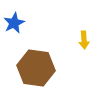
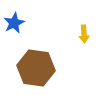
yellow arrow: moved 6 px up
